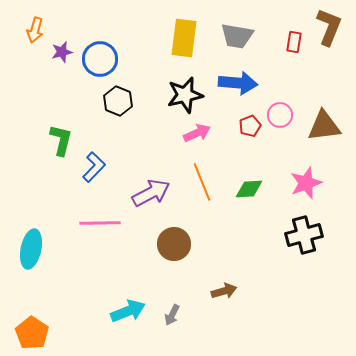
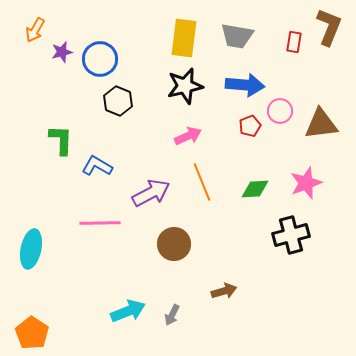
orange arrow: rotated 15 degrees clockwise
blue arrow: moved 7 px right, 2 px down
black star: moved 9 px up
pink circle: moved 4 px up
brown triangle: moved 3 px left, 2 px up
pink arrow: moved 9 px left, 3 px down
green L-shape: rotated 12 degrees counterclockwise
blue L-shape: moved 3 px right, 1 px up; rotated 104 degrees counterclockwise
green diamond: moved 6 px right
black cross: moved 13 px left
